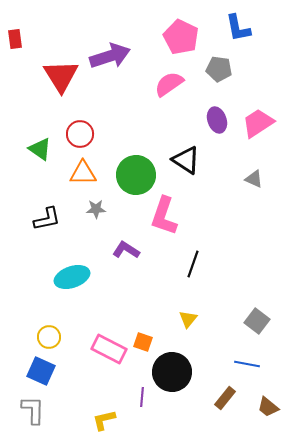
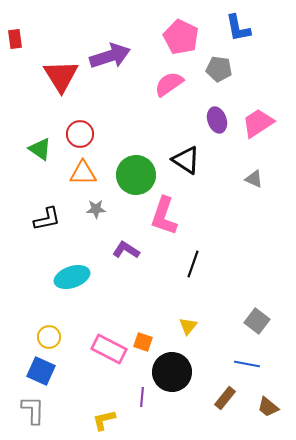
yellow triangle: moved 7 px down
